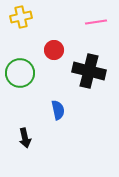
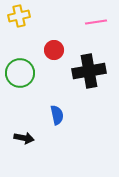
yellow cross: moved 2 px left, 1 px up
black cross: rotated 24 degrees counterclockwise
blue semicircle: moved 1 px left, 5 px down
black arrow: moved 1 px left; rotated 66 degrees counterclockwise
